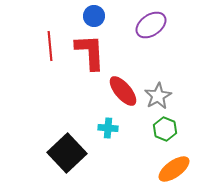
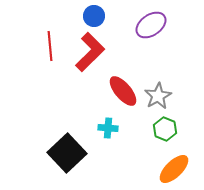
red L-shape: rotated 48 degrees clockwise
orange ellipse: rotated 8 degrees counterclockwise
